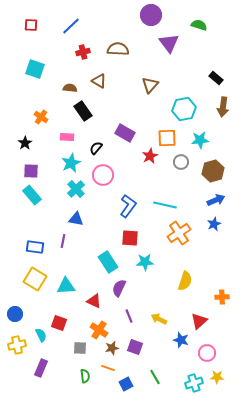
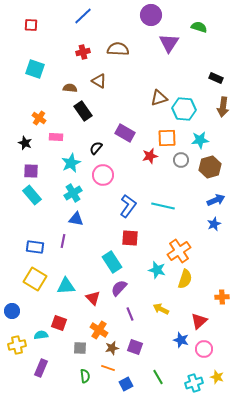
green semicircle at (199, 25): moved 2 px down
blue line at (71, 26): moved 12 px right, 10 px up
purple triangle at (169, 43): rotated 10 degrees clockwise
black rectangle at (216, 78): rotated 16 degrees counterclockwise
brown triangle at (150, 85): moved 9 px right, 13 px down; rotated 30 degrees clockwise
cyan hexagon at (184, 109): rotated 15 degrees clockwise
orange cross at (41, 117): moved 2 px left, 1 px down
pink rectangle at (67, 137): moved 11 px left
black star at (25, 143): rotated 16 degrees counterclockwise
red star at (150, 156): rotated 14 degrees clockwise
gray circle at (181, 162): moved 2 px up
brown hexagon at (213, 171): moved 3 px left, 4 px up
cyan cross at (76, 189): moved 3 px left, 4 px down; rotated 12 degrees clockwise
cyan line at (165, 205): moved 2 px left, 1 px down
orange cross at (179, 233): moved 18 px down
cyan rectangle at (108, 262): moved 4 px right
cyan star at (145, 262): moved 12 px right, 8 px down; rotated 18 degrees clockwise
yellow semicircle at (185, 281): moved 2 px up
purple semicircle at (119, 288): rotated 18 degrees clockwise
red triangle at (94, 301): moved 1 px left, 3 px up; rotated 21 degrees clockwise
blue circle at (15, 314): moved 3 px left, 3 px up
purple line at (129, 316): moved 1 px right, 2 px up
yellow arrow at (159, 319): moved 2 px right, 10 px up
cyan semicircle at (41, 335): rotated 72 degrees counterclockwise
pink circle at (207, 353): moved 3 px left, 4 px up
green line at (155, 377): moved 3 px right
yellow star at (217, 377): rotated 16 degrees clockwise
